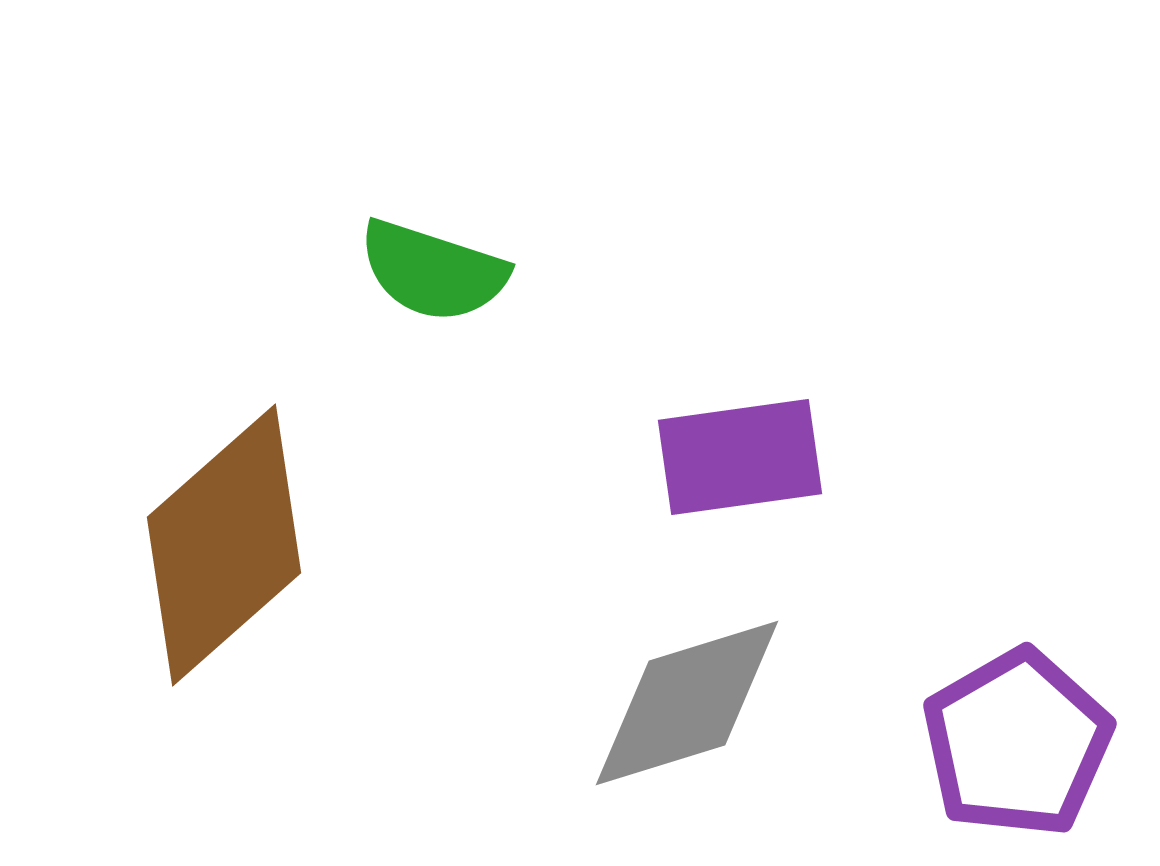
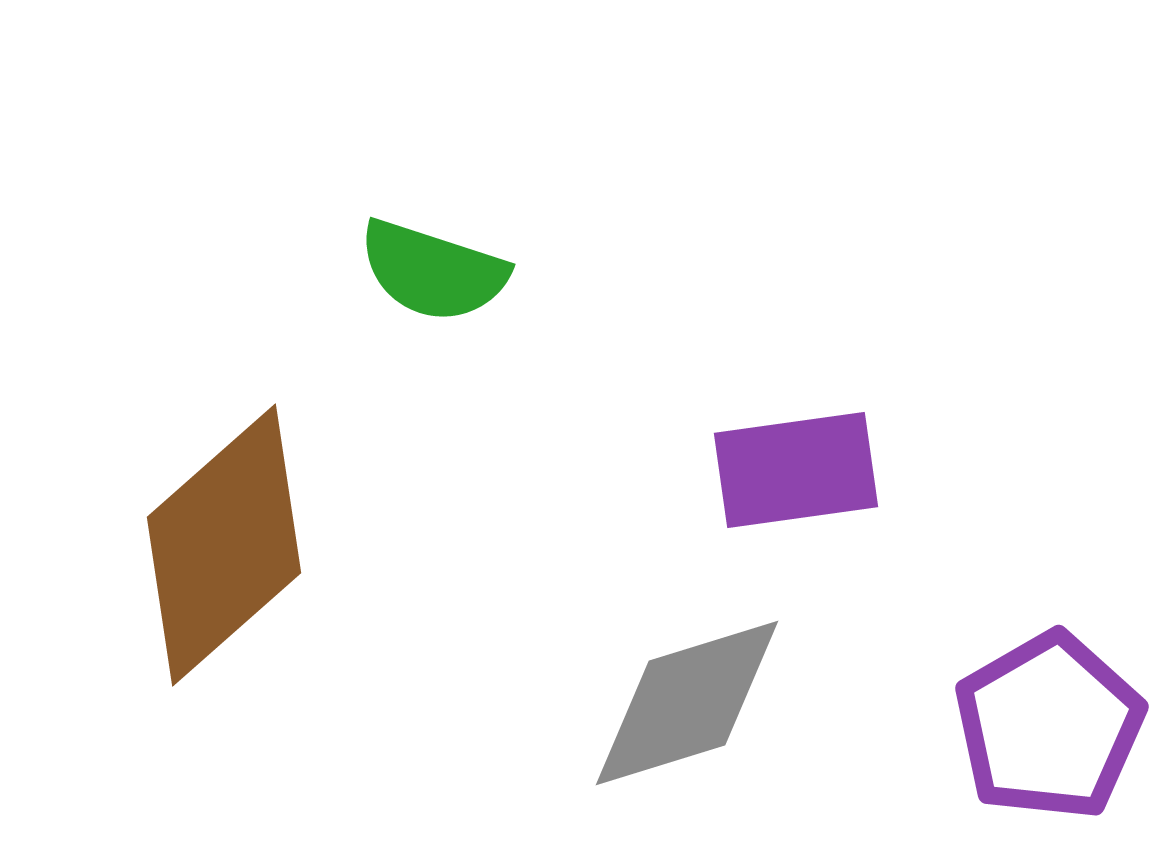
purple rectangle: moved 56 px right, 13 px down
purple pentagon: moved 32 px right, 17 px up
